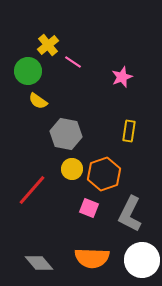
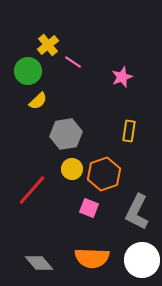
yellow semicircle: rotated 78 degrees counterclockwise
gray hexagon: rotated 20 degrees counterclockwise
gray L-shape: moved 7 px right, 2 px up
